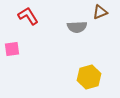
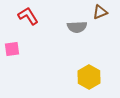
yellow hexagon: rotated 15 degrees counterclockwise
